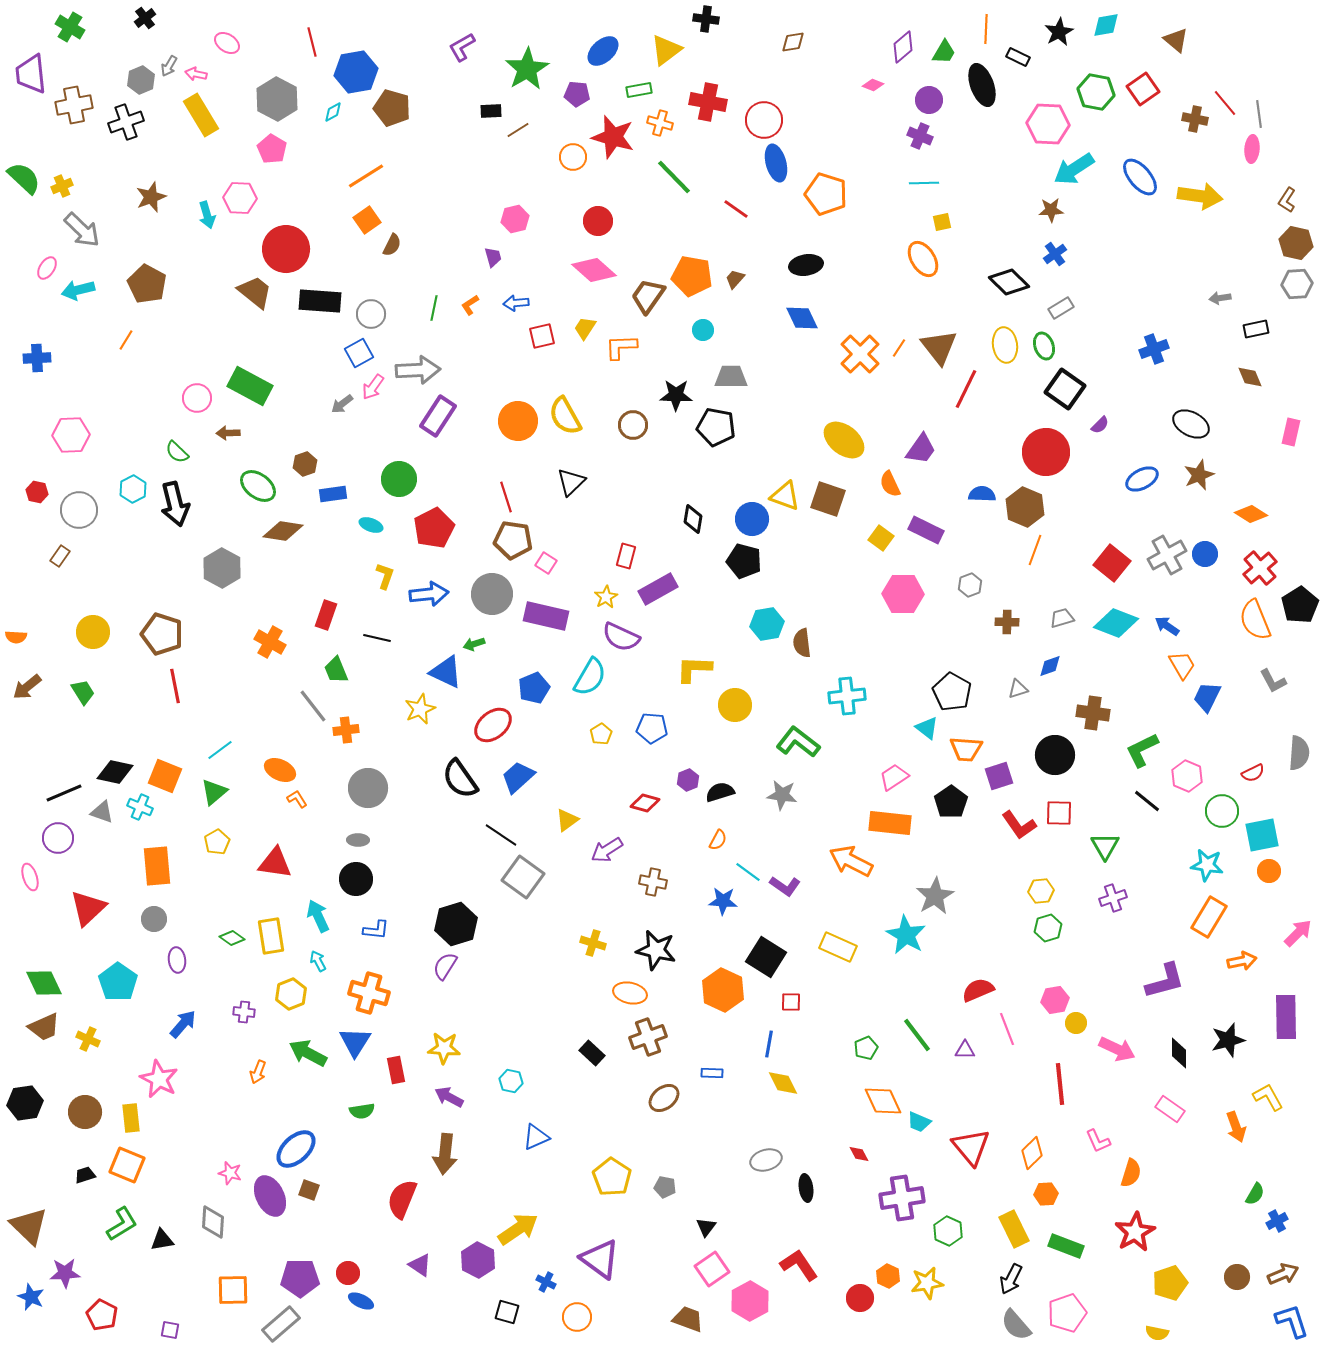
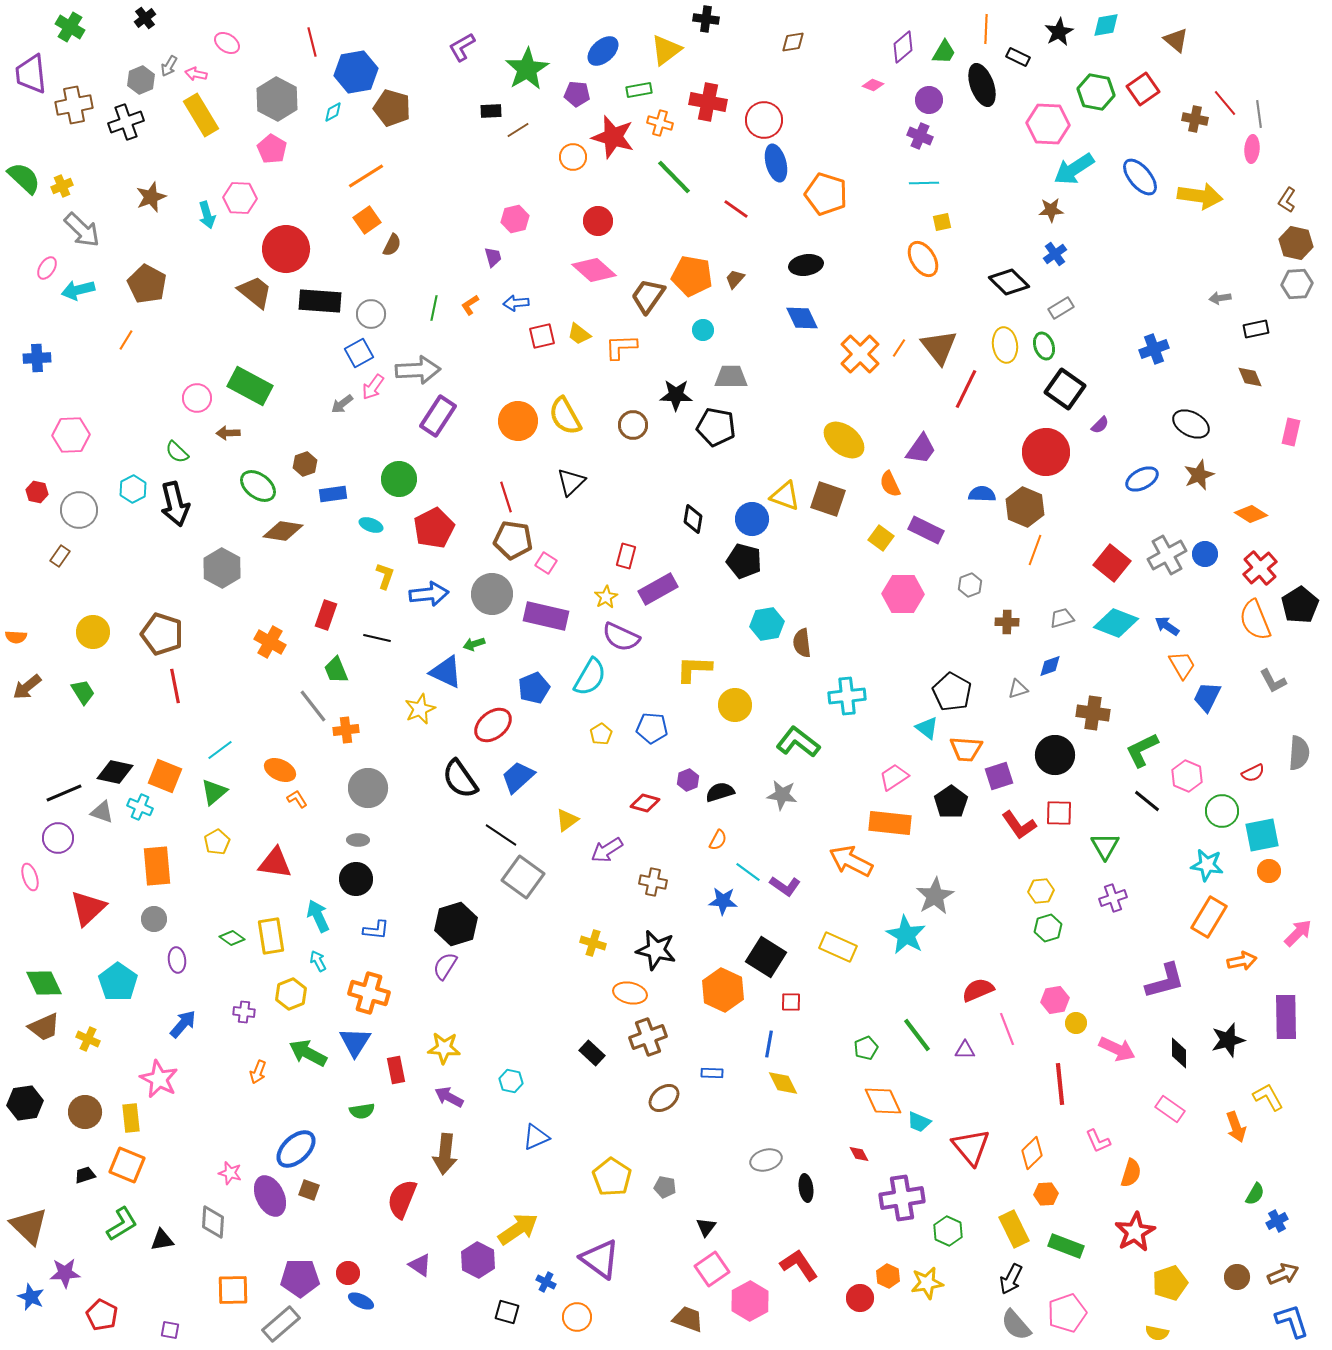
yellow trapezoid at (585, 328): moved 6 px left, 6 px down; rotated 85 degrees counterclockwise
